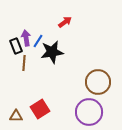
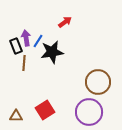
red square: moved 5 px right, 1 px down
